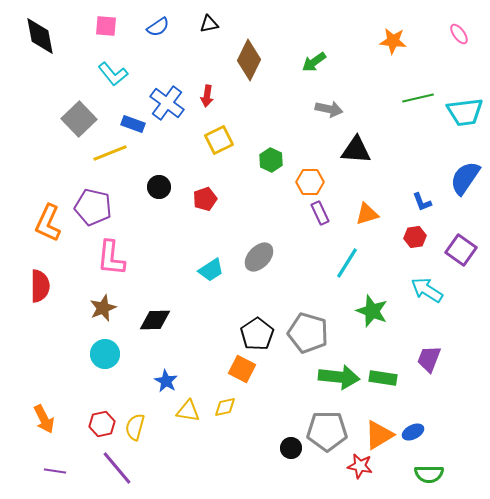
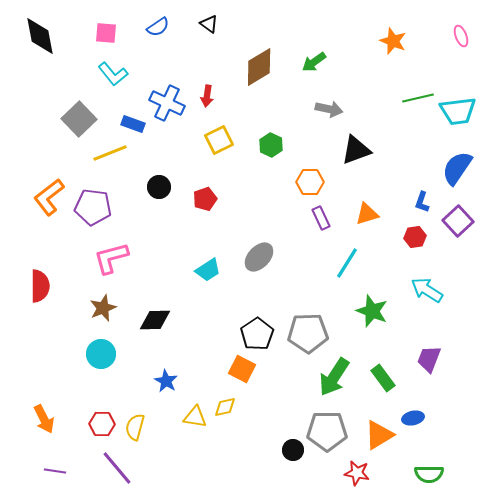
black triangle at (209, 24): rotated 48 degrees clockwise
pink square at (106, 26): moved 7 px down
pink ellipse at (459, 34): moved 2 px right, 2 px down; rotated 15 degrees clockwise
orange star at (393, 41): rotated 16 degrees clockwise
brown diamond at (249, 60): moved 10 px right, 7 px down; rotated 33 degrees clockwise
blue cross at (167, 103): rotated 12 degrees counterclockwise
cyan trapezoid at (465, 112): moved 7 px left, 1 px up
black triangle at (356, 150): rotated 24 degrees counterclockwise
green hexagon at (271, 160): moved 15 px up
blue semicircle at (465, 178): moved 8 px left, 10 px up
blue L-shape at (422, 202): rotated 40 degrees clockwise
purple pentagon at (93, 207): rotated 6 degrees counterclockwise
purple rectangle at (320, 213): moved 1 px right, 5 px down
orange L-shape at (48, 223): moved 1 px right, 26 px up; rotated 27 degrees clockwise
purple square at (461, 250): moved 3 px left, 29 px up; rotated 12 degrees clockwise
pink L-shape at (111, 258): rotated 69 degrees clockwise
cyan trapezoid at (211, 270): moved 3 px left
gray pentagon at (308, 333): rotated 18 degrees counterclockwise
cyan circle at (105, 354): moved 4 px left
green arrow at (339, 377): moved 5 px left; rotated 117 degrees clockwise
green rectangle at (383, 378): rotated 44 degrees clockwise
yellow triangle at (188, 411): moved 7 px right, 6 px down
red hexagon at (102, 424): rotated 15 degrees clockwise
blue ellipse at (413, 432): moved 14 px up; rotated 15 degrees clockwise
black circle at (291, 448): moved 2 px right, 2 px down
red star at (360, 466): moved 3 px left, 7 px down
